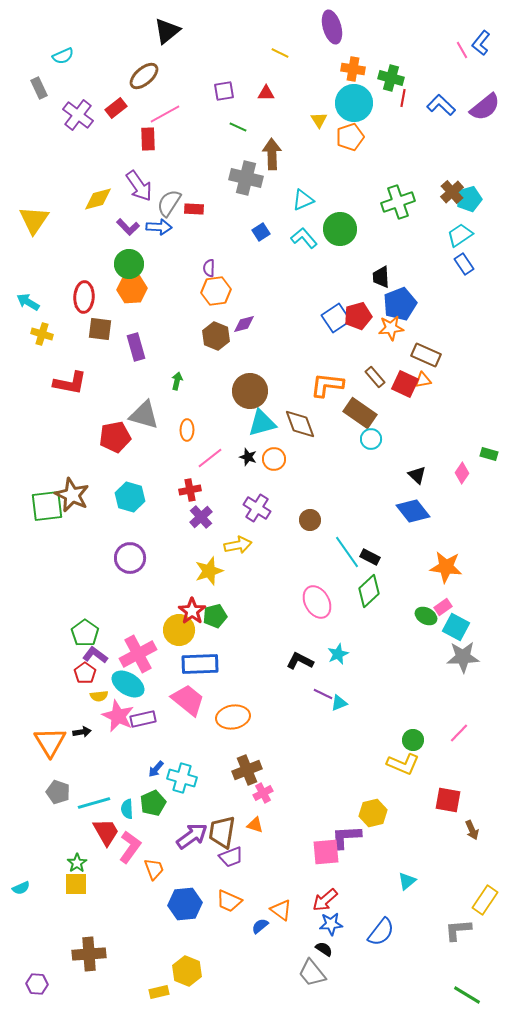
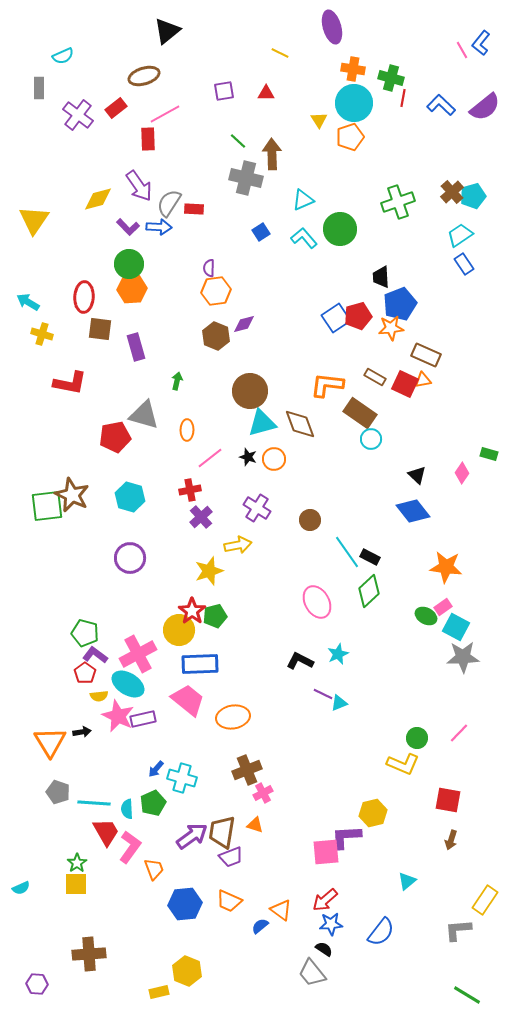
brown ellipse at (144, 76): rotated 24 degrees clockwise
gray rectangle at (39, 88): rotated 25 degrees clockwise
green line at (238, 127): moved 14 px down; rotated 18 degrees clockwise
cyan pentagon at (469, 199): moved 4 px right, 3 px up
brown rectangle at (375, 377): rotated 20 degrees counterclockwise
green pentagon at (85, 633): rotated 20 degrees counterclockwise
green circle at (413, 740): moved 4 px right, 2 px up
cyan line at (94, 803): rotated 20 degrees clockwise
brown arrow at (472, 830): moved 21 px left, 10 px down; rotated 42 degrees clockwise
